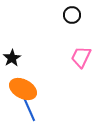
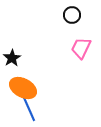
pink trapezoid: moved 9 px up
orange ellipse: moved 1 px up
